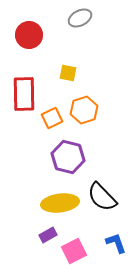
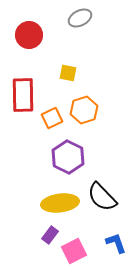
red rectangle: moved 1 px left, 1 px down
purple hexagon: rotated 12 degrees clockwise
purple rectangle: moved 2 px right; rotated 24 degrees counterclockwise
